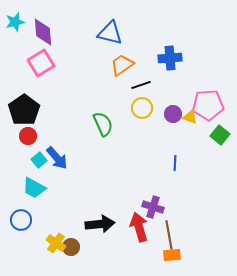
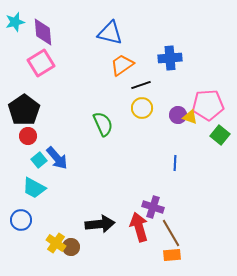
purple circle: moved 5 px right, 1 px down
brown line: moved 2 px right, 2 px up; rotated 20 degrees counterclockwise
